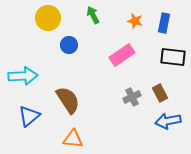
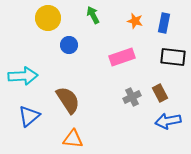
pink rectangle: moved 2 px down; rotated 15 degrees clockwise
